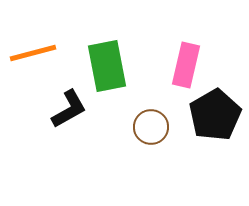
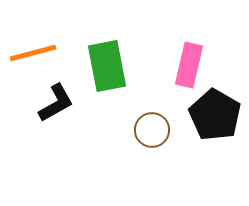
pink rectangle: moved 3 px right
black L-shape: moved 13 px left, 6 px up
black pentagon: rotated 12 degrees counterclockwise
brown circle: moved 1 px right, 3 px down
